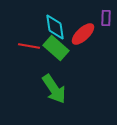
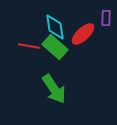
green rectangle: moved 1 px left, 1 px up
